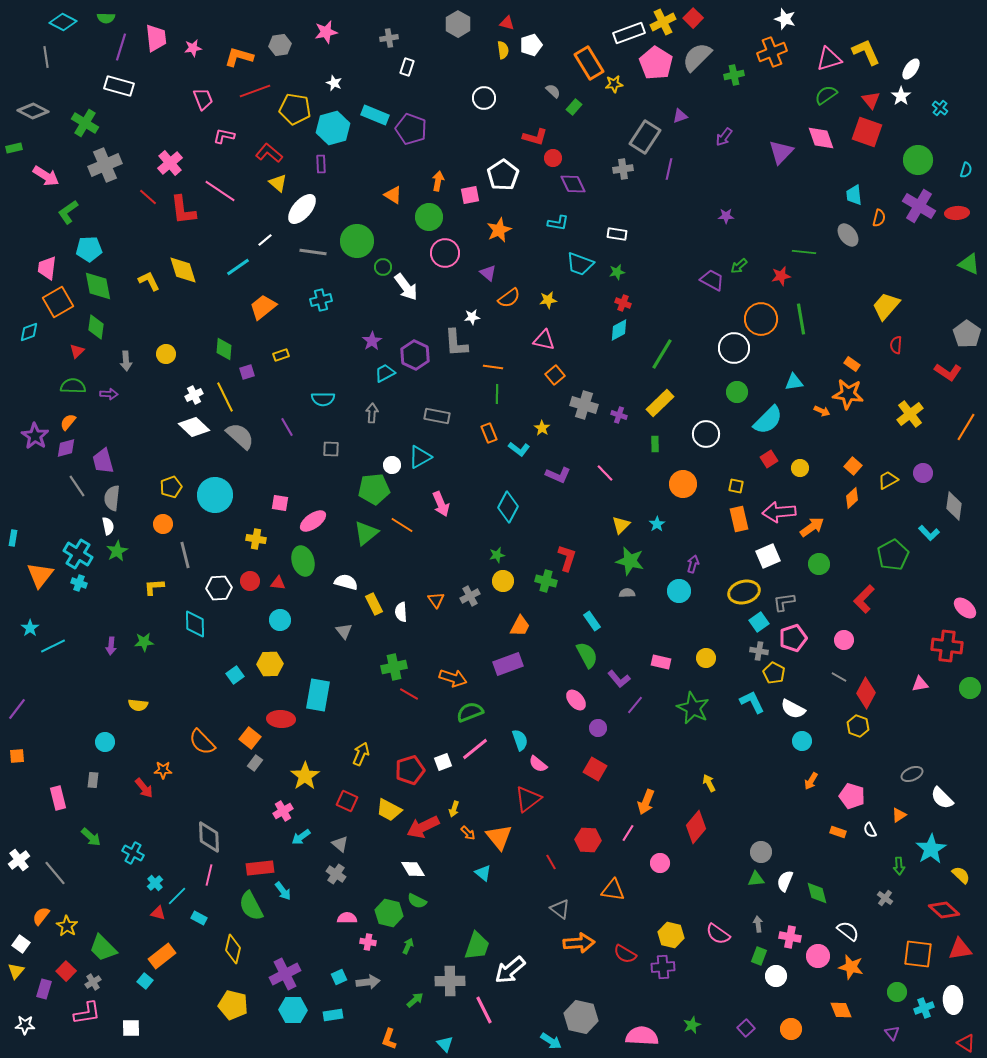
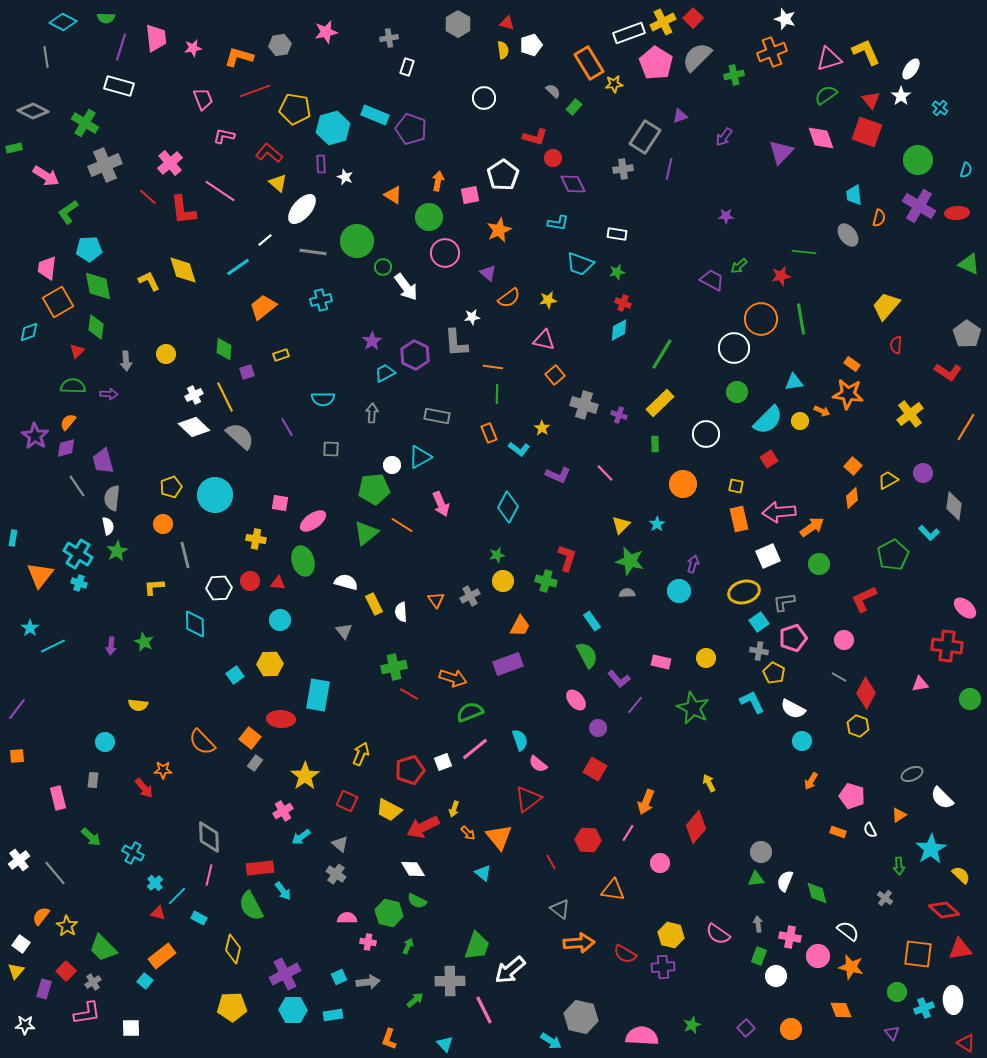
white star at (334, 83): moved 11 px right, 94 px down
yellow circle at (800, 468): moved 47 px up
red L-shape at (864, 599): rotated 20 degrees clockwise
green star at (144, 642): rotated 30 degrees clockwise
green circle at (970, 688): moved 11 px down
yellow pentagon at (233, 1005): moved 1 px left, 2 px down; rotated 16 degrees counterclockwise
